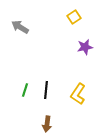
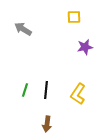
yellow square: rotated 32 degrees clockwise
gray arrow: moved 3 px right, 2 px down
